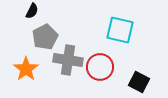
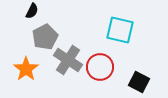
gray cross: rotated 24 degrees clockwise
